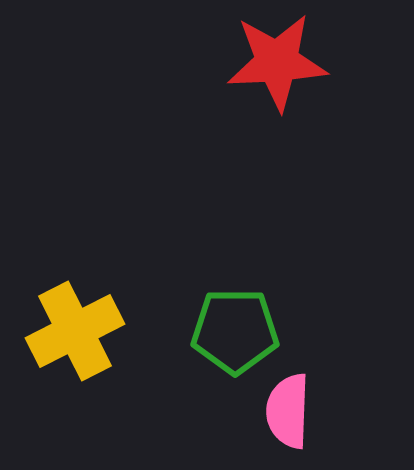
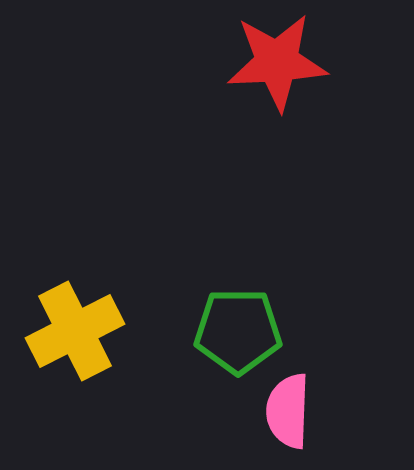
green pentagon: moved 3 px right
